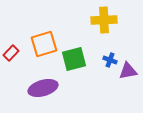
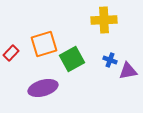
green square: moved 2 px left; rotated 15 degrees counterclockwise
